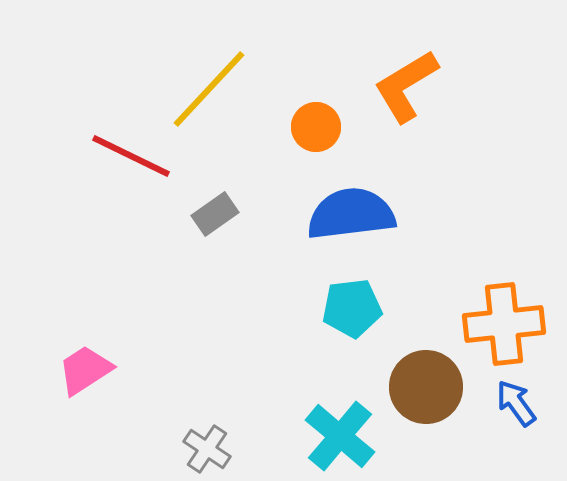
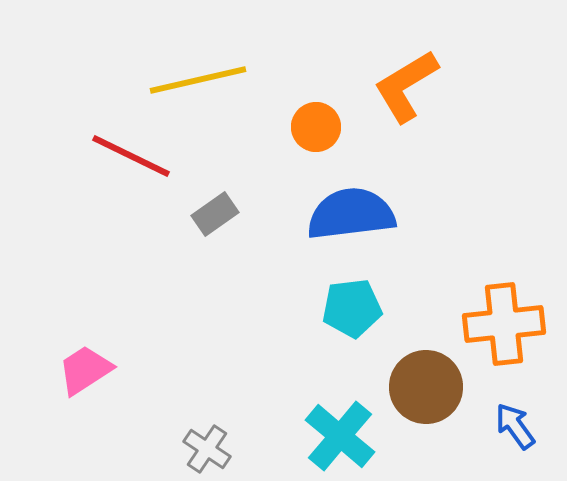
yellow line: moved 11 px left, 9 px up; rotated 34 degrees clockwise
blue arrow: moved 1 px left, 23 px down
